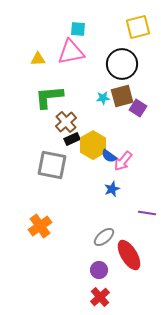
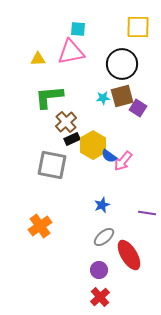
yellow square: rotated 15 degrees clockwise
blue star: moved 10 px left, 16 px down
